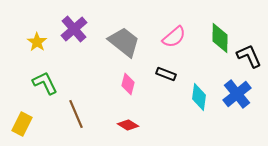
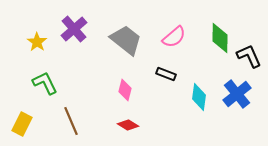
gray trapezoid: moved 2 px right, 2 px up
pink diamond: moved 3 px left, 6 px down
brown line: moved 5 px left, 7 px down
